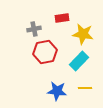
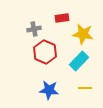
red hexagon: rotated 25 degrees counterclockwise
blue star: moved 8 px left, 1 px up
